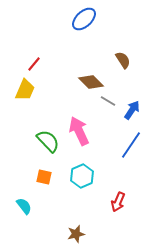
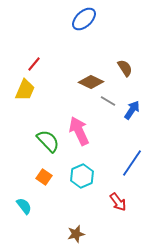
brown semicircle: moved 2 px right, 8 px down
brown diamond: rotated 20 degrees counterclockwise
blue line: moved 1 px right, 18 px down
orange square: rotated 21 degrees clockwise
red arrow: rotated 60 degrees counterclockwise
